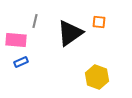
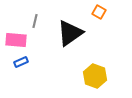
orange square: moved 10 px up; rotated 24 degrees clockwise
yellow hexagon: moved 2 px left, 1 px up
